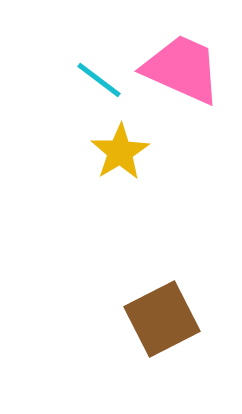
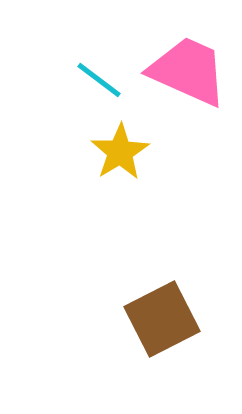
pink trapezoid: moved 6 px right, 2 px down
